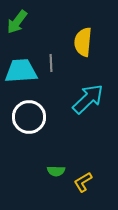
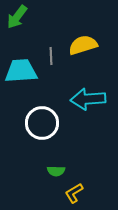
green arrow: moved 5 px up
yellow semicircle: moved 3 px down; rotated 68 degrees clockwise
gray line: moved 7 px up
cyan arrow: rotated 140 degrees counterclockwise
white circle: moved 13 px right, 6 px down
yellow L-shape: moved 9 px left, 11 px down
